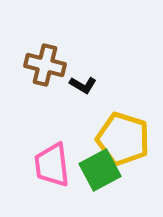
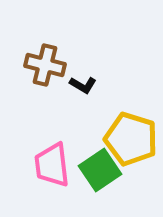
yellow pentagon: moved 8 px right
green square: rotated 6 degrees counterclockwise
